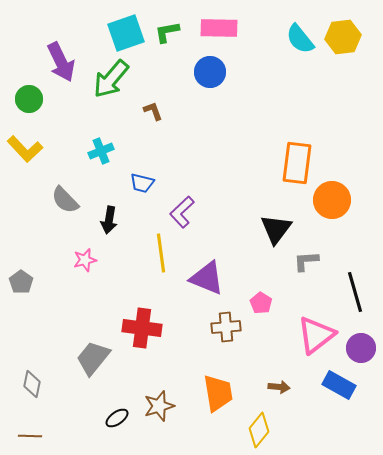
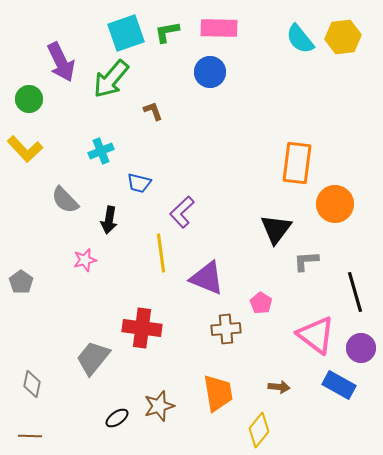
blue trapezoid: moved 3 px left
orange circle: moved 3 px right, 4 px down
brown cross: moved 2 px down
pink triangle: rotated 45 degrees counterclockwise
